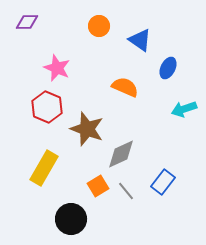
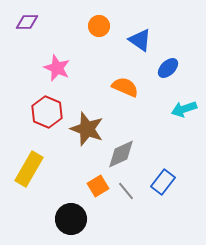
blue ellipse: rotated 20 degrees clockwise
red hexagon: moved 5 px down
yellow rectangle: moved 15 px left, 1 px down
